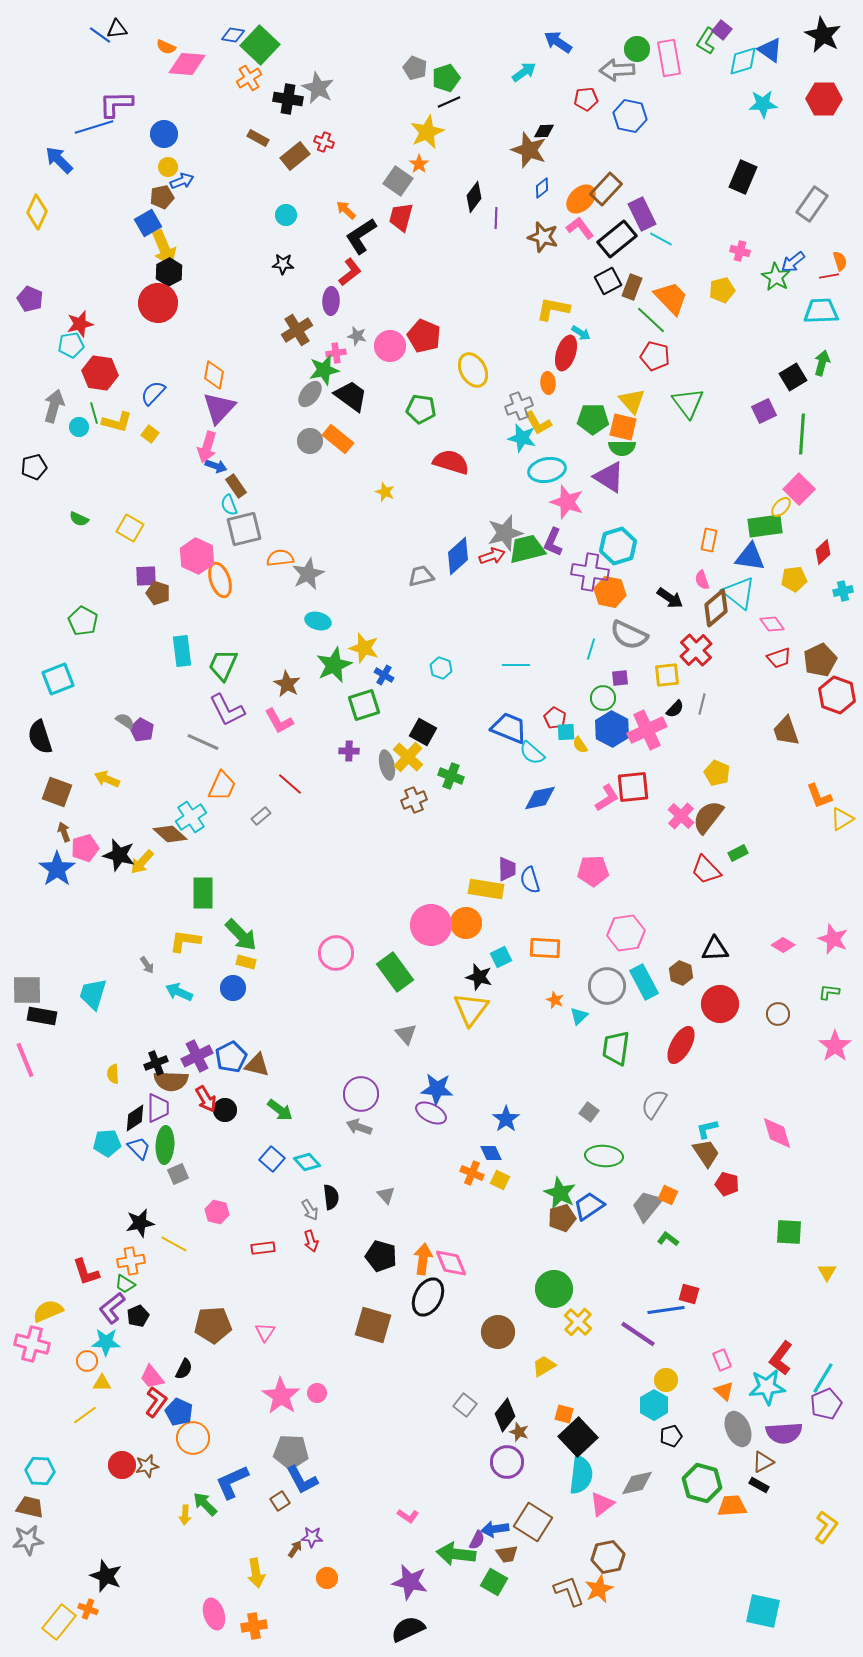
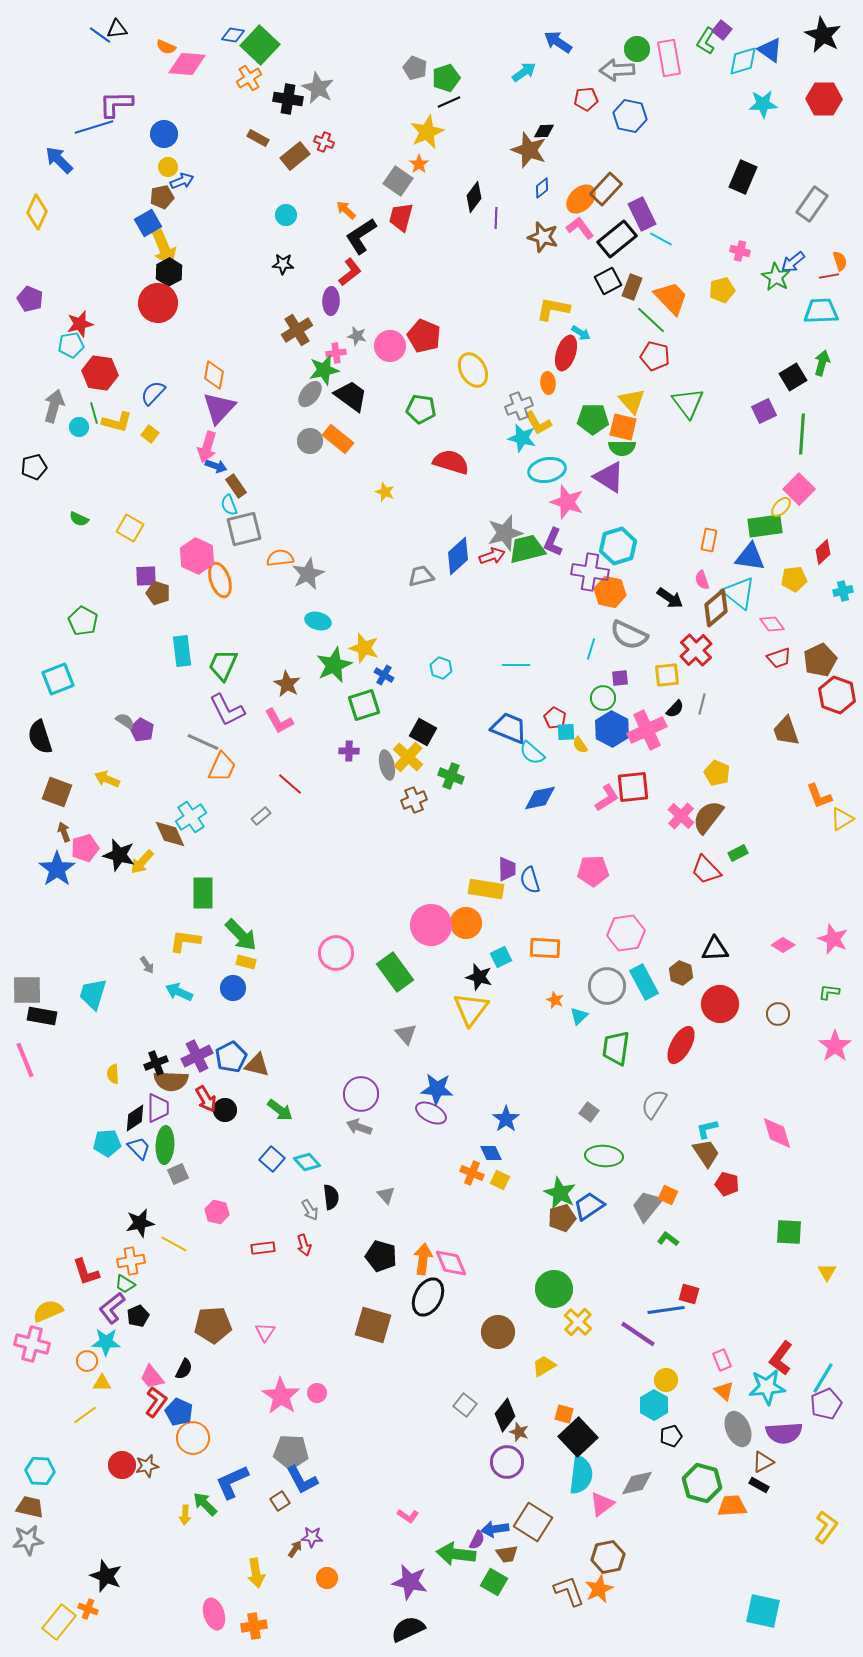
orange trapezoid at (222, 786): moved 19 px up
brown diamond at (170, 834): rotated 24 degrees clockwise
red arrow at (311, 1241): moved 7 px left, 4 px down
